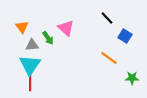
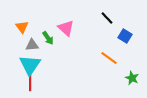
green star: rotated 24 degrees clockwise
